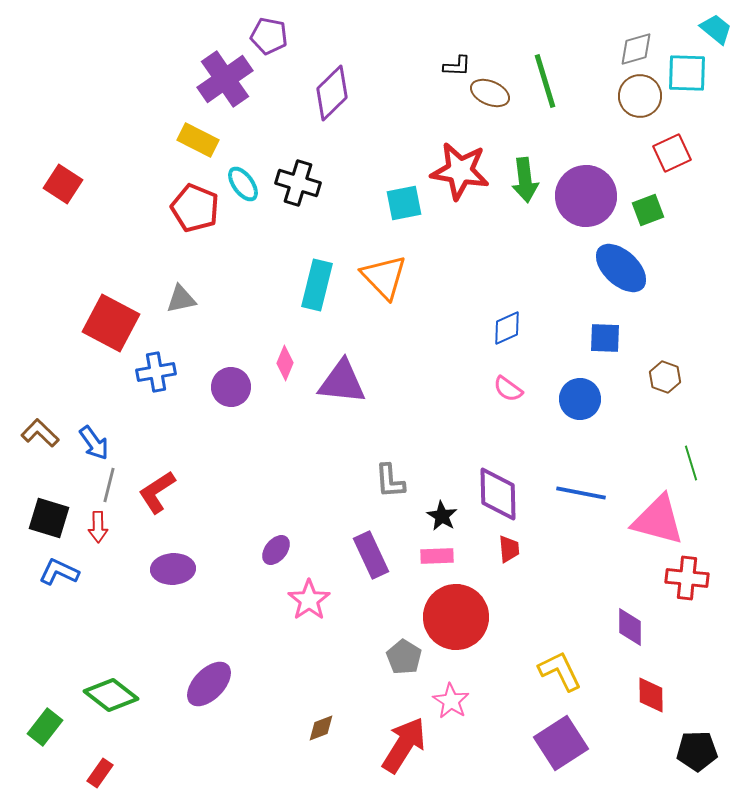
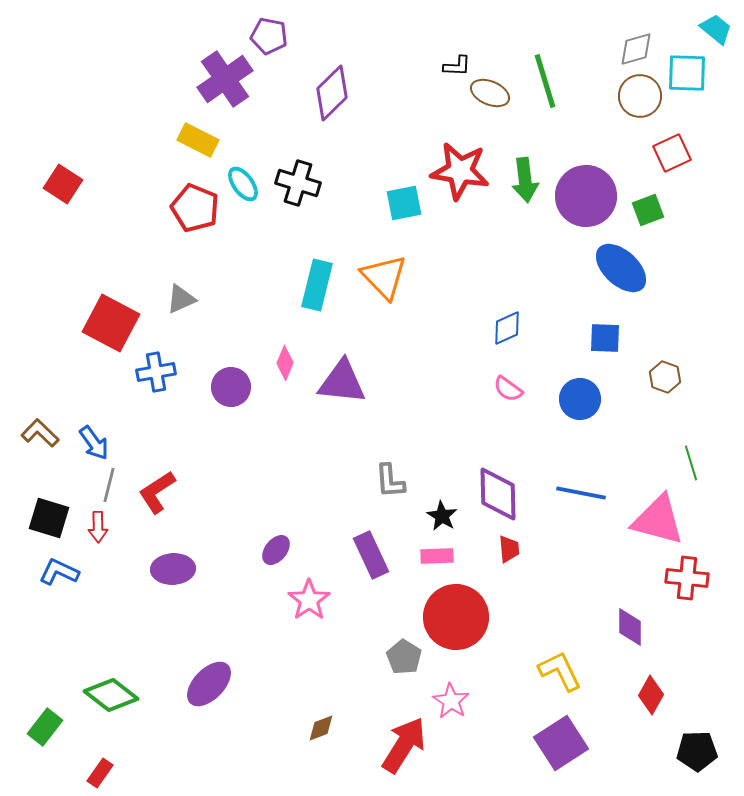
gray triangle at (181, 299): rotated 12 degrees counterclockwise
red diamond at (651, 695): rotated 30 degrees clockwise
